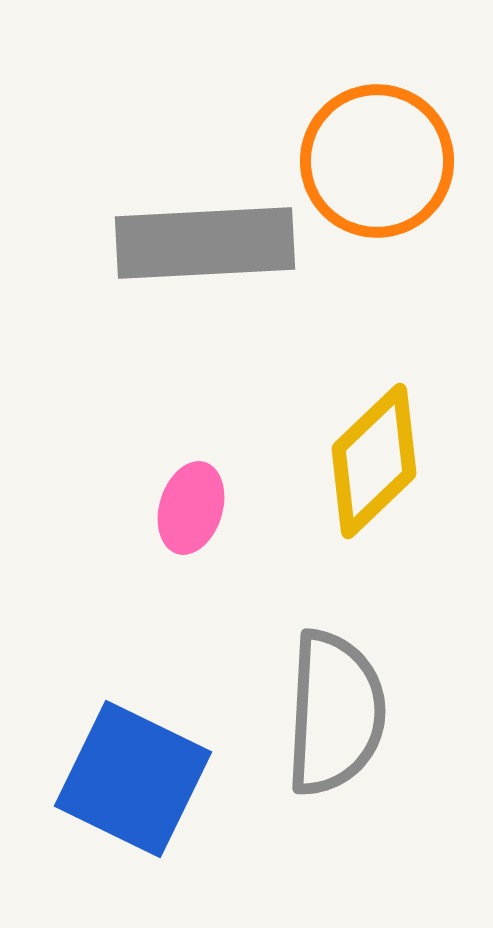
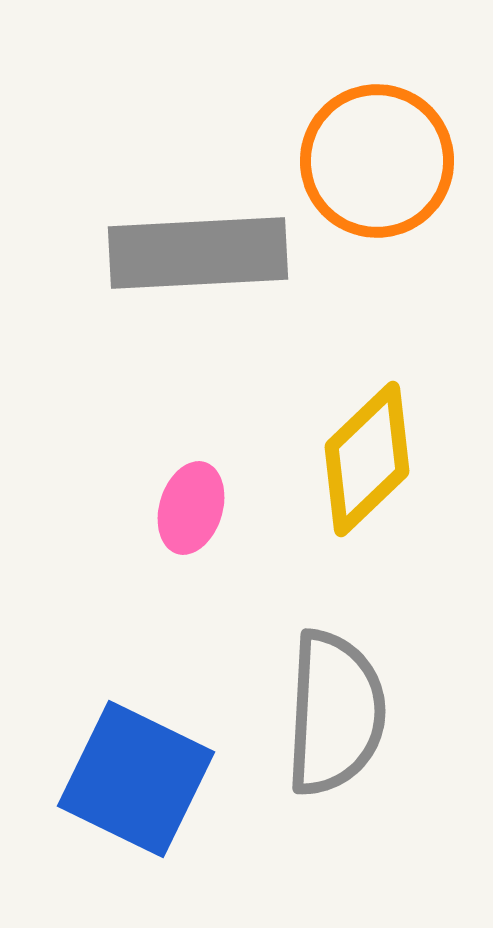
gray rectangle: moved 7 px left, 10 px down
yellow diamond: moved 7 px left, 2 px up
blue square: moved 3 px right
